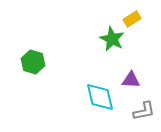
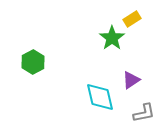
green star: moved 1 px up; rotated 10 degrees clockwise
green hexagon: rotated 15 degrees clockwise
purple triangle: rotated 36 degrees counterclockwise
gray L-shape: moved 2 px down
